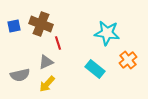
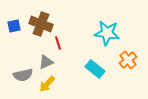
gray semicircle: moved 3 px right
